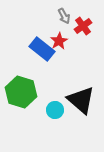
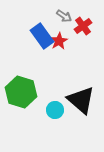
gray arrow: rotated 28 degrees counterclockwise
blue rectangle: moved 13 px up; rotated 15 degrees clockwise
